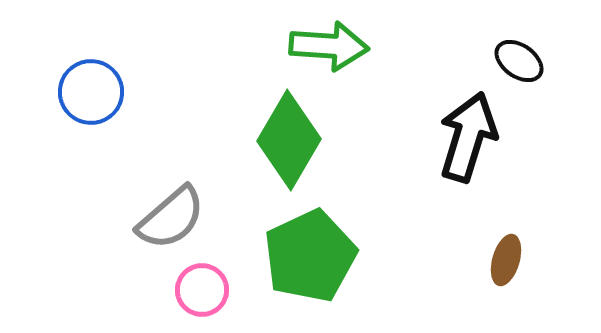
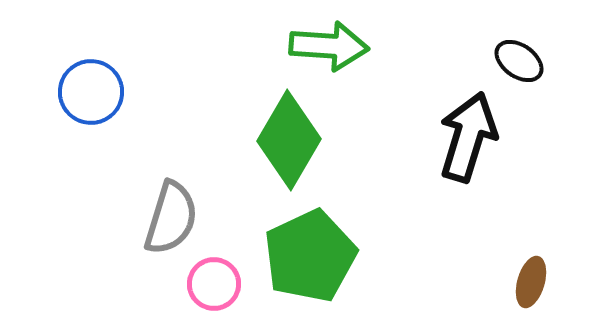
gray semicircle: rotated 32 degrees counterclockwise
brown ellipse: moved 25 px right, 22 px down
pink circle: moved 12 px right, 6 px up
